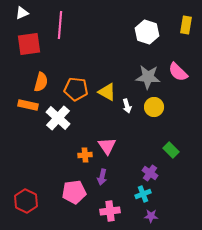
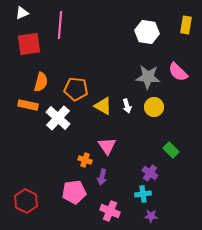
white hexagon: rotated 10 degrees counterclockwise
yellow triangle: moved 4 px left, 14 px down
orange cross: moved 5 px down; rotated 24 degrees clockwise
cyan cross: rotated 14 degrees clockwise
pink cross: rotated 30 degrees clockwise
